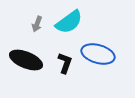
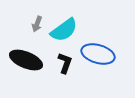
cyan semicircle: moved 5 px left, 8 px down
